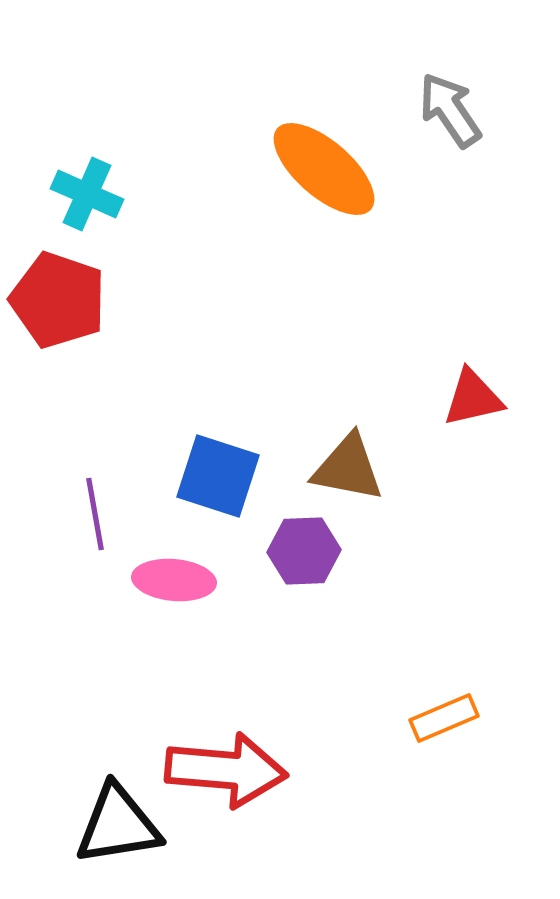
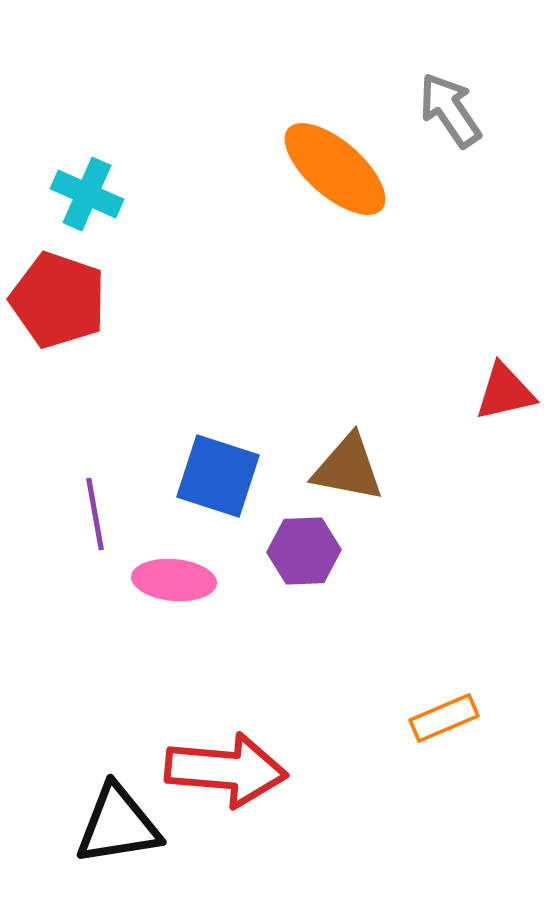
orange ellipse: moved 11 px right
red triangle: moved 32 px right, 6 px up
